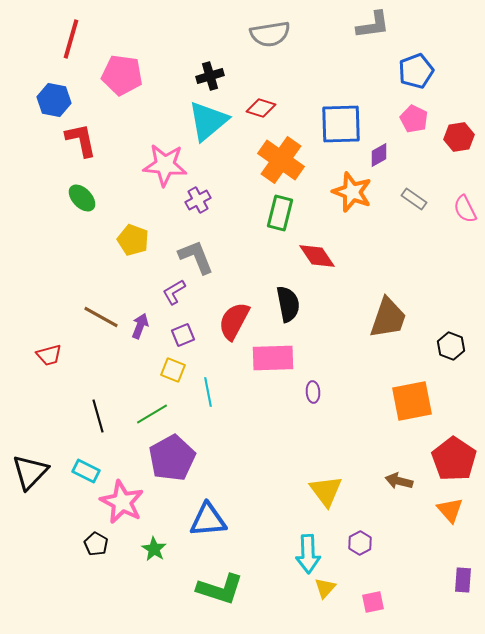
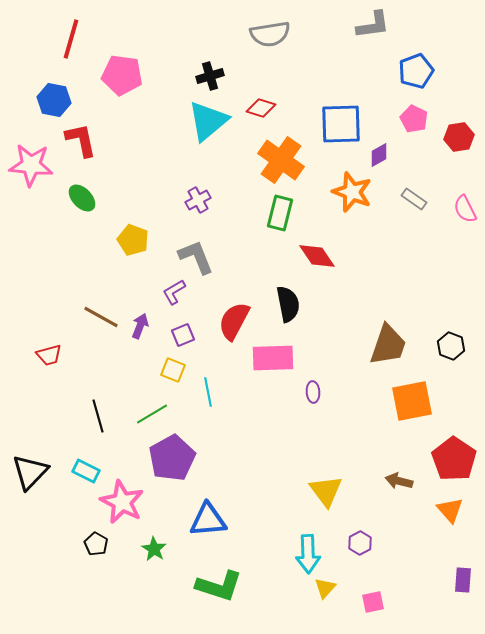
pink star at (165, 165): moved 134 px left
brown trapezoid at (388, 318): moved 27 px down
green L-shape at (220, 589): moved 1 px left, 3 px up
